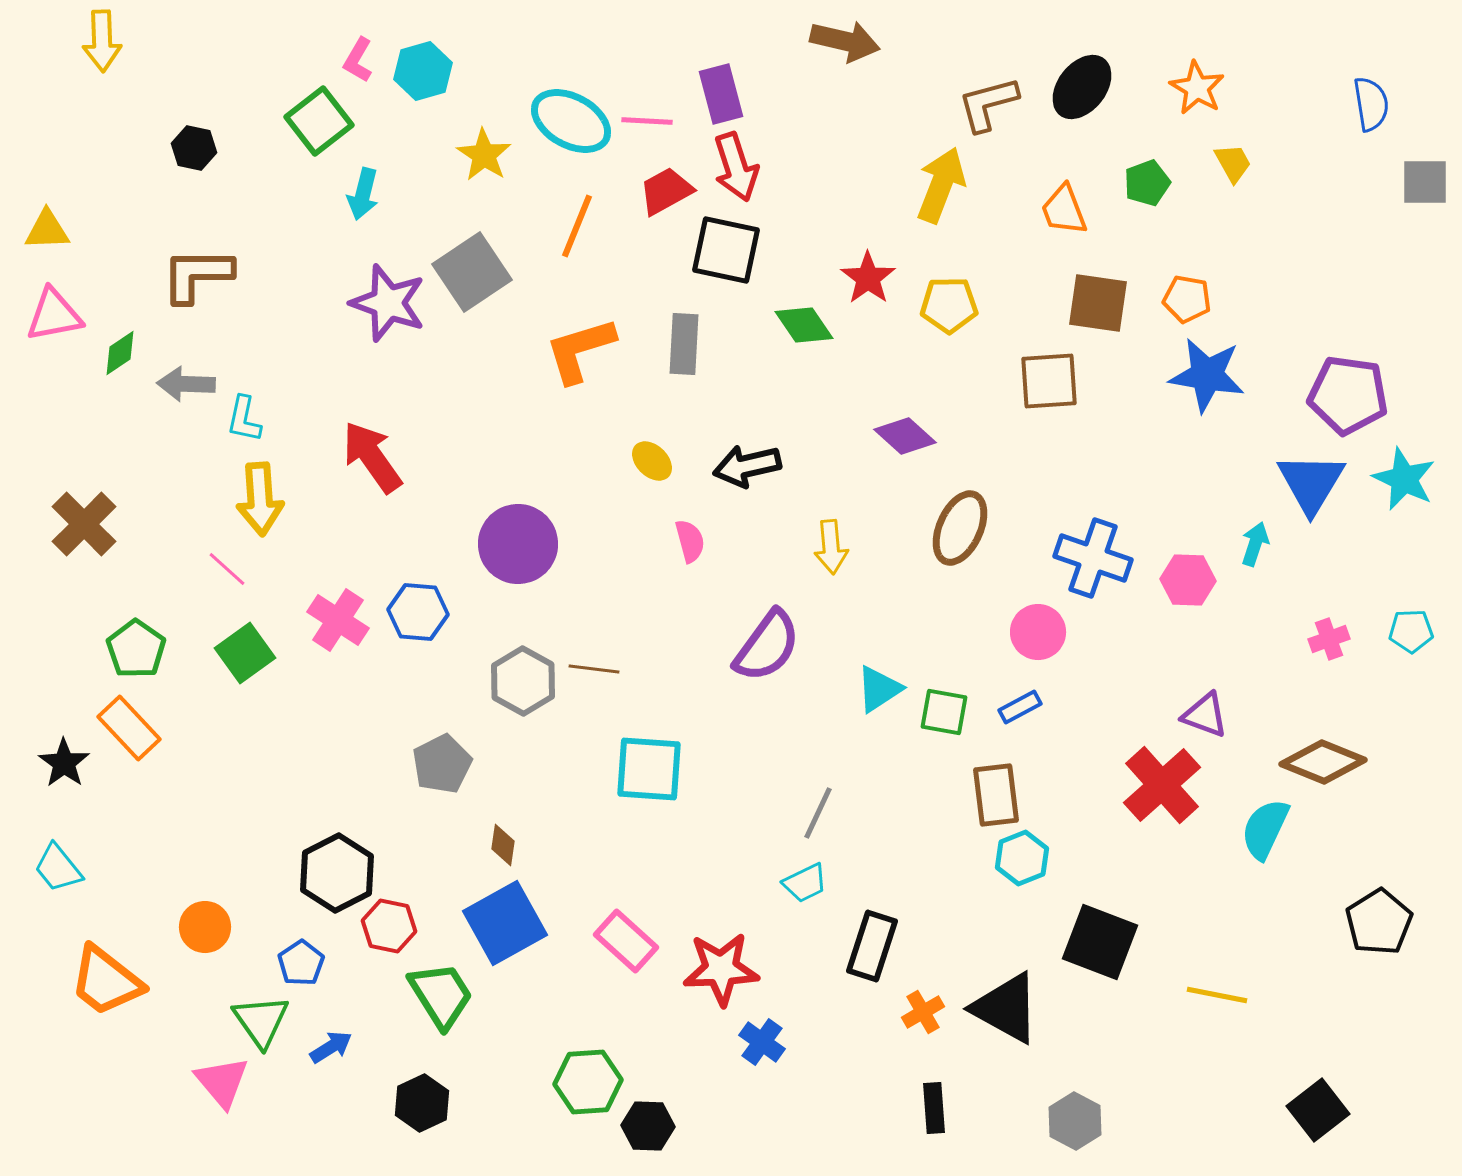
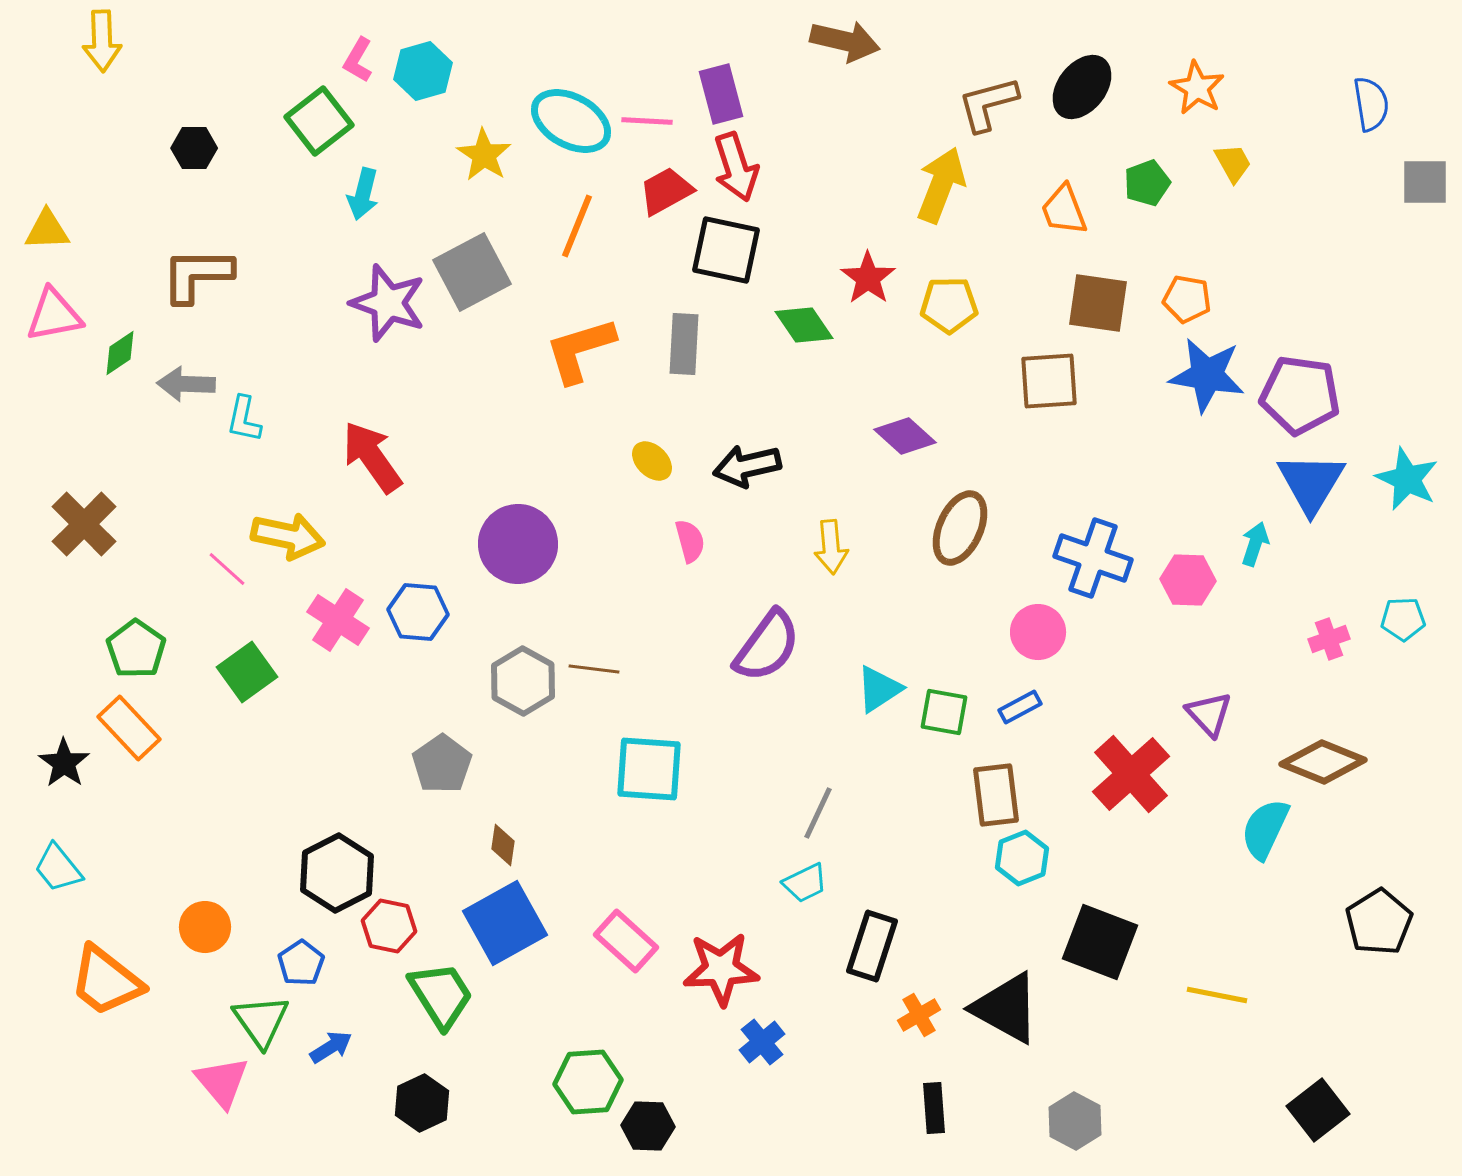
black hexagon at (194, 148): rotated 12 degrees counterclockwise
gray square at (472, 272): rotated 6 degrees clockwise
purple pentagon at (1348, 395): moved 48 px left
cyan star at (1404, 479): moved 3 px right
yellow arrow at (260, 499): moved 28 px right, 37 px down; rotated 74 degrees counterclockwise
cyan pentagon at (1411, 631): moved 8 px left, 12 px up
green square at (245, 653): moved 2 px right, 19 px down
purple triangle at (1205, 715): moved 4 px right, 1 px up; rotated 27 degrees clockwise
gray pentagon at (442, 764): rotated 8 degrees counterclockwise
red cross at (1162, 785): moved 31 px left, 11 px up
orange cross at (923, 1012): moved 4 px left, 3 px down
blue cross at (762, 1042): rotated 15 degrees clockwise
